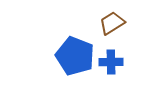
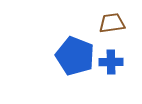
brown trapezoid: rotated 24 degrees clockwise
